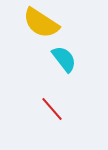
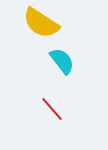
cyan semicircle: moved 2 px left, 2 px down
